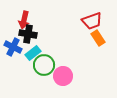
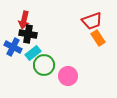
pink circle: moved 5 px right
